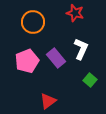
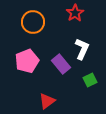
red star: rotated 24 degrees clockwise
white L-shape: moved 1 px right
purple rectangle: moved 5 px right, 6 px down
green square: rotated 24 degrees clockwise
red triangle: moved 1 px left
